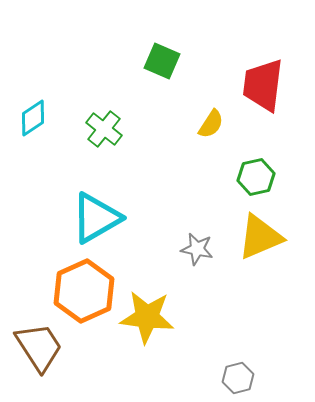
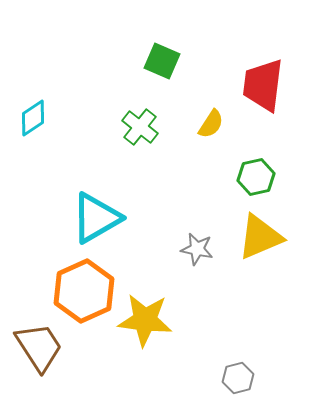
green cross: moved 36 px right, 2 px up
yellow star: moved 2 px left, 3 px down
